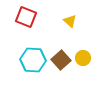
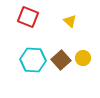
red square: moved 2 px right
